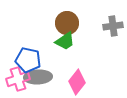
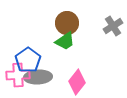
gray cross: rotated 24 degrees counterclockwise
blue pentagon: rotated 25 degrees clockwise
pink cross: moved 4 px up; rotated 15 degrees clockwise
